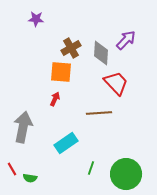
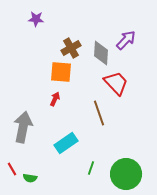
brown line: rotated 75 degrees clockwise
